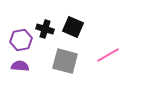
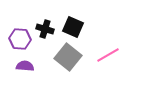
purple hexagon: moved 1 px left, 1 px up; rotated 15 degrees clockwise
gray square: moved 3 px right, 4 px up; rotated 24 degrees clockwise
purple semicircle: moved 5 px right
